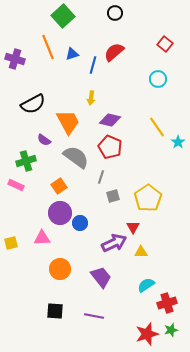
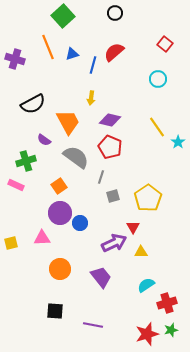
purple line: moved 1 px left, 9 px down
